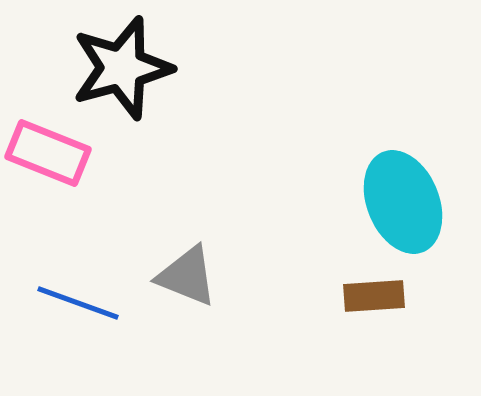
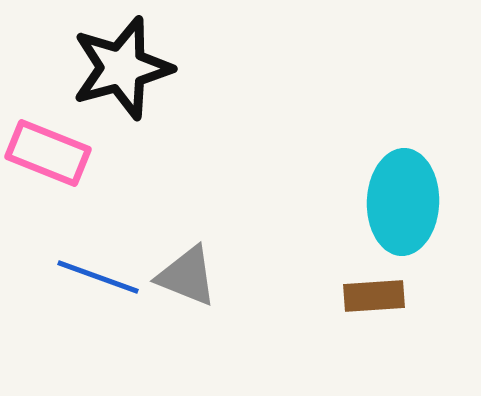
cyan ellipse: rotated 24 degrees clockwise
blue line: moved 20 px right, 26 px up
